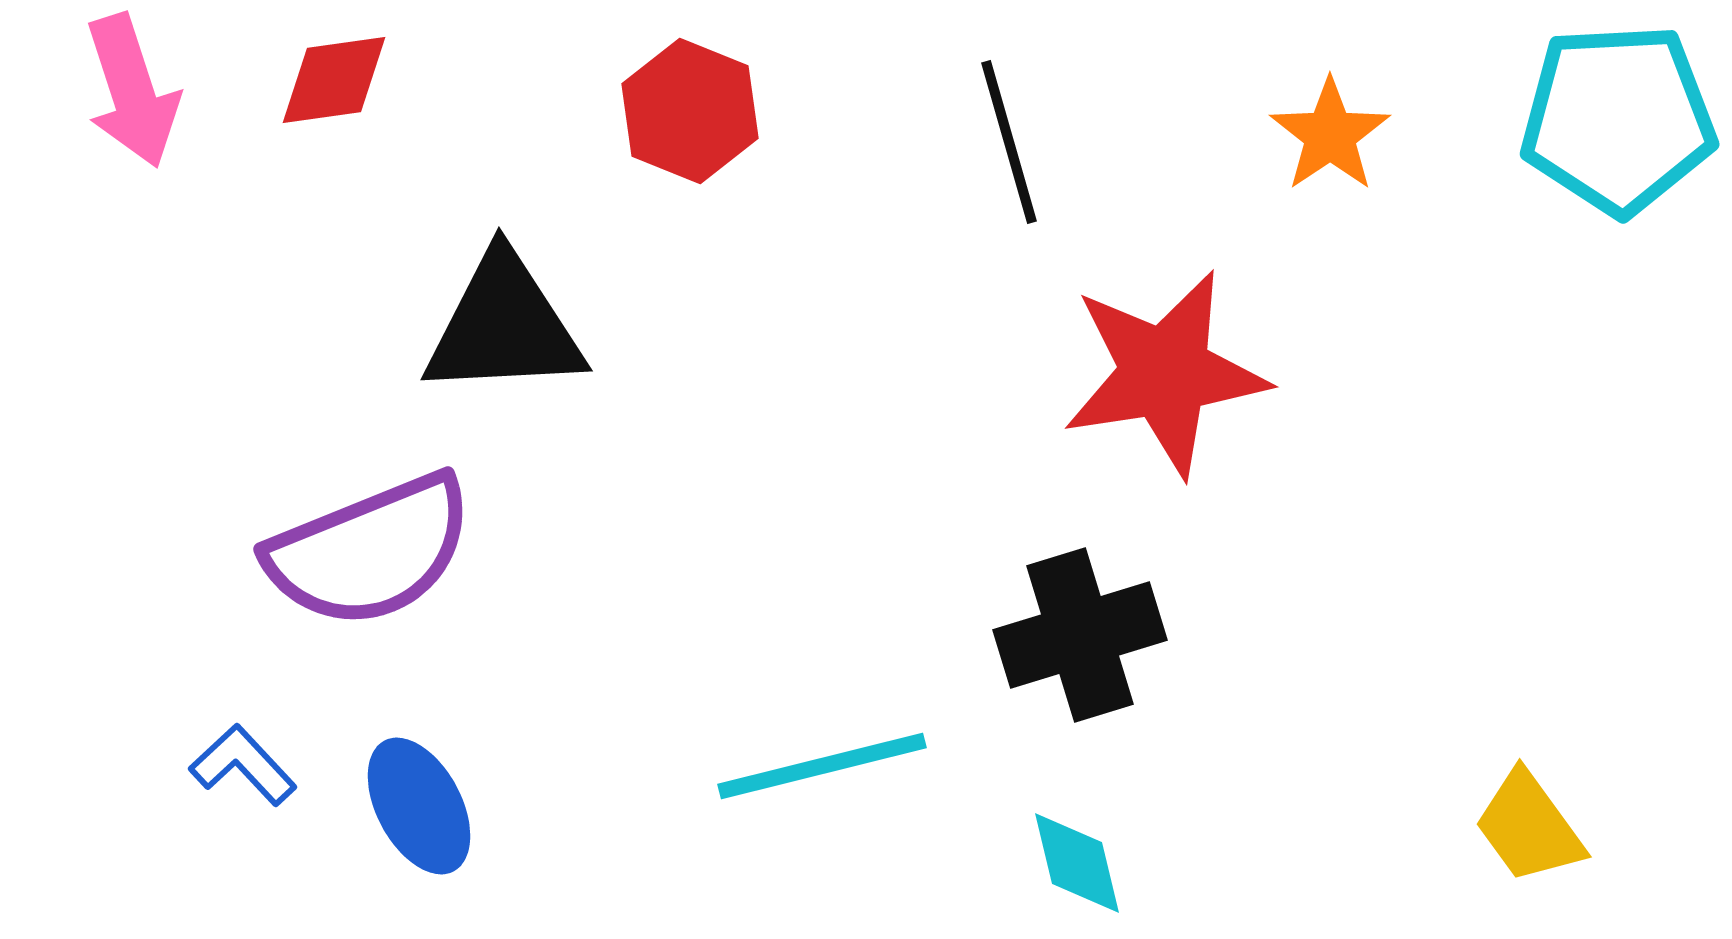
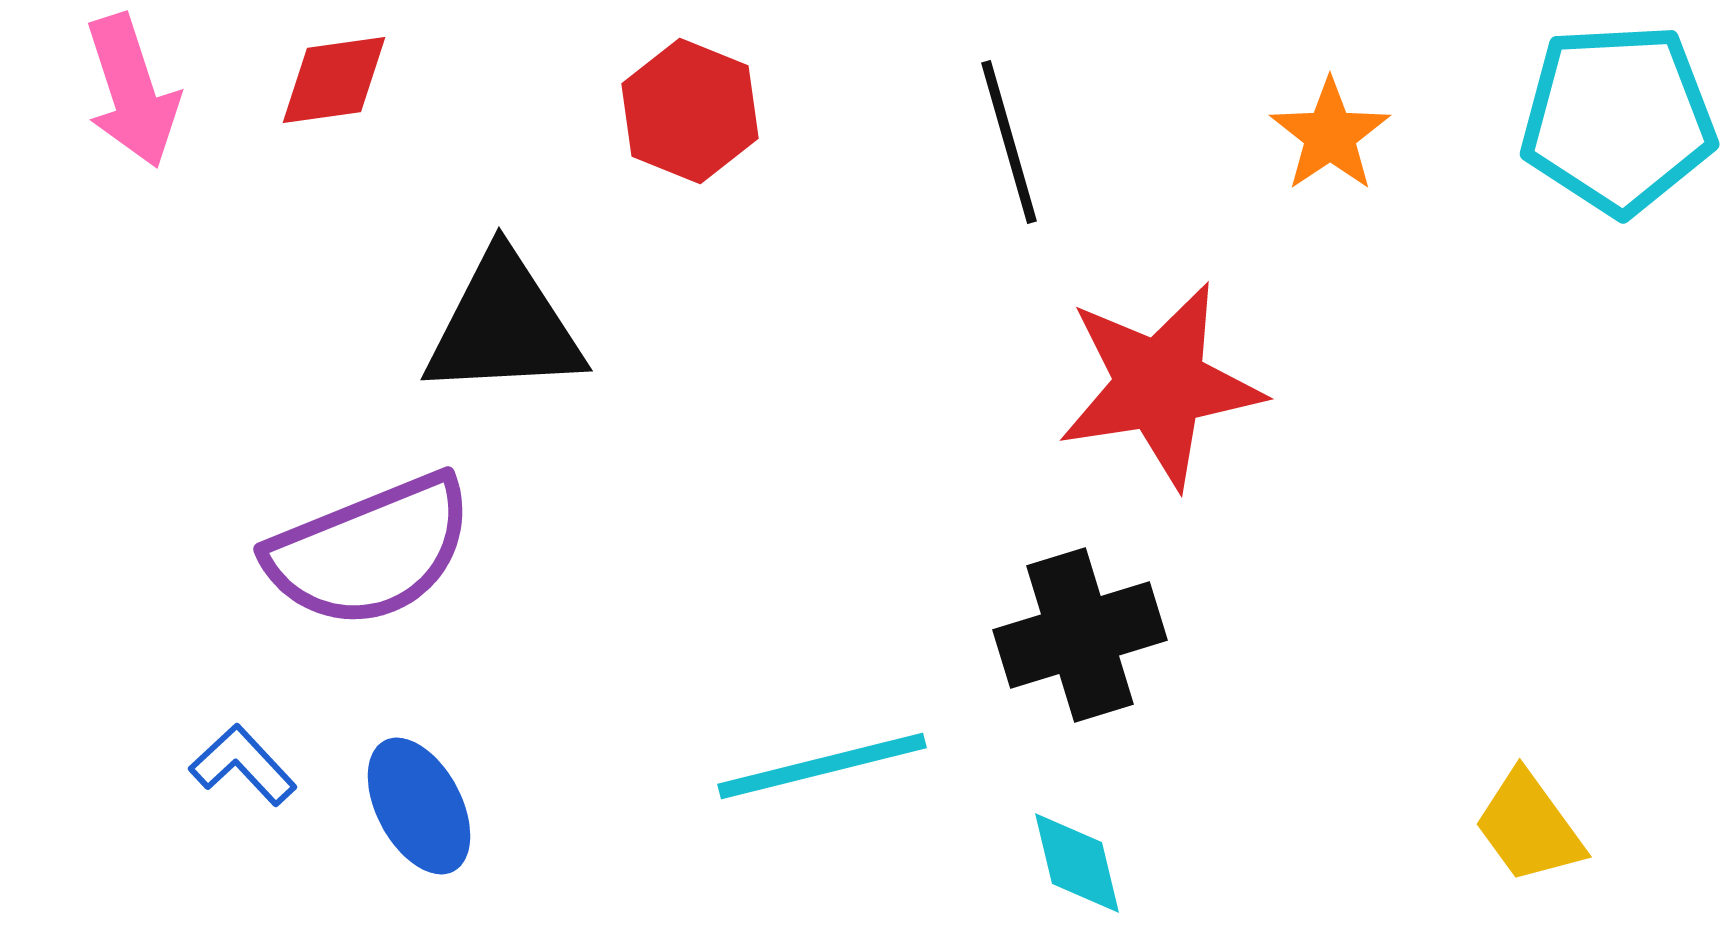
red star: moved 5 px left, 12 px down
